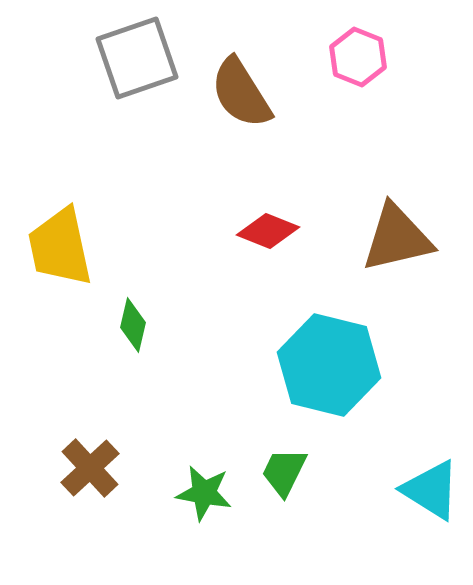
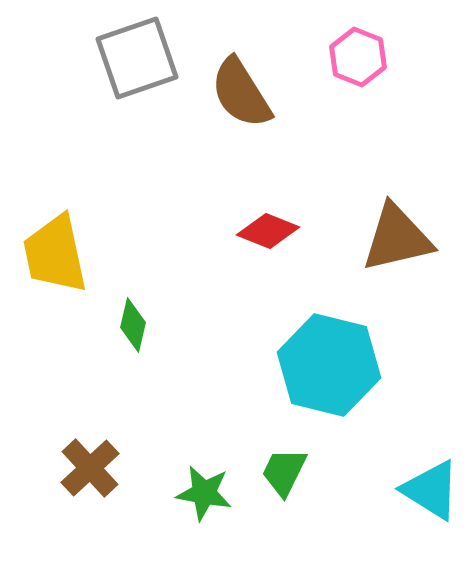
yellow trapezoid: moved 5 px left, 7 px down
